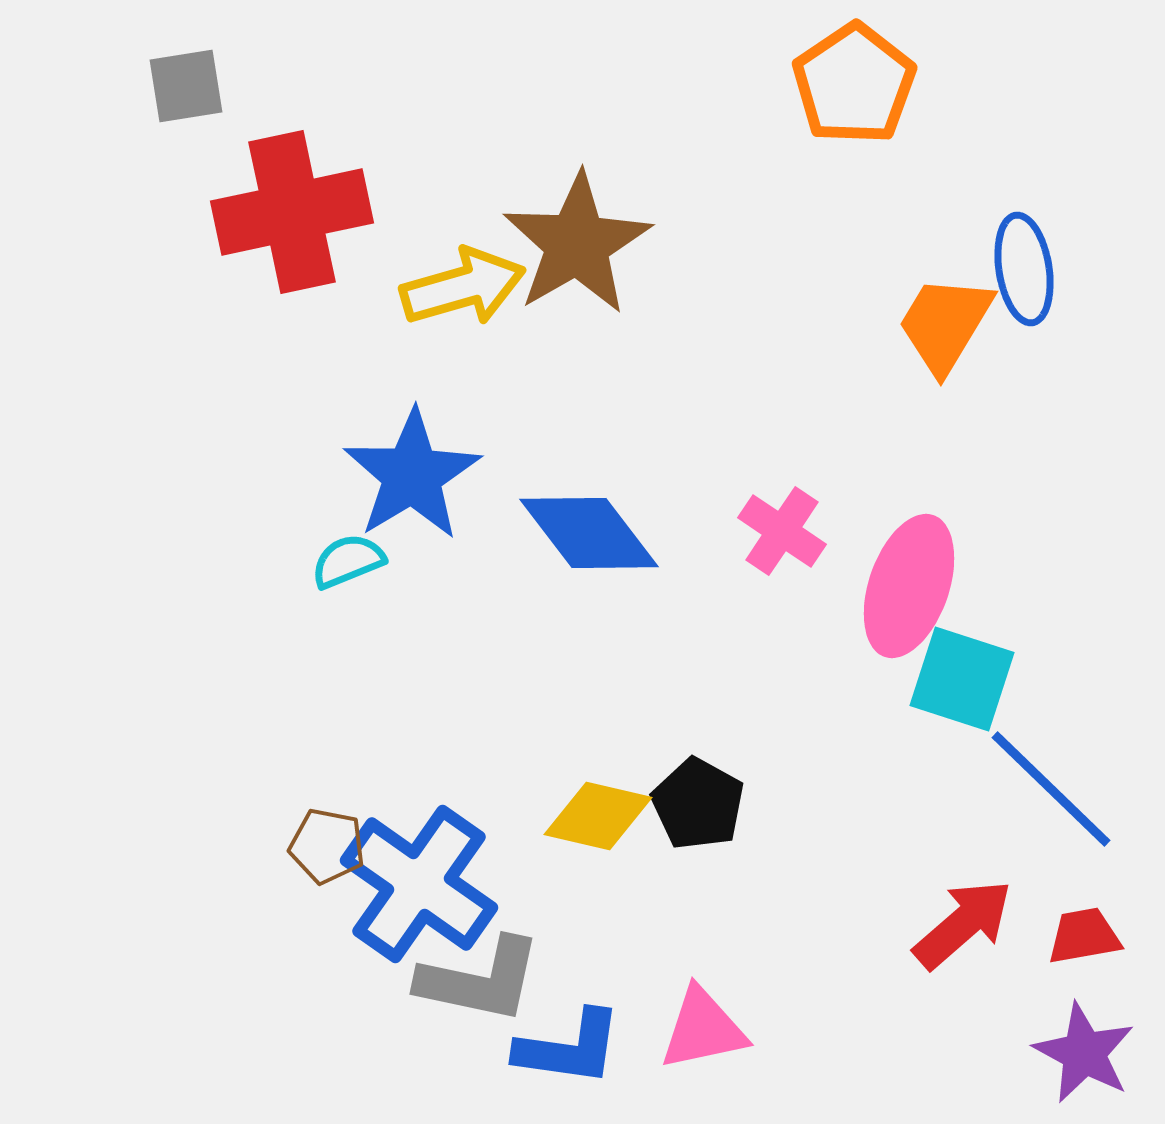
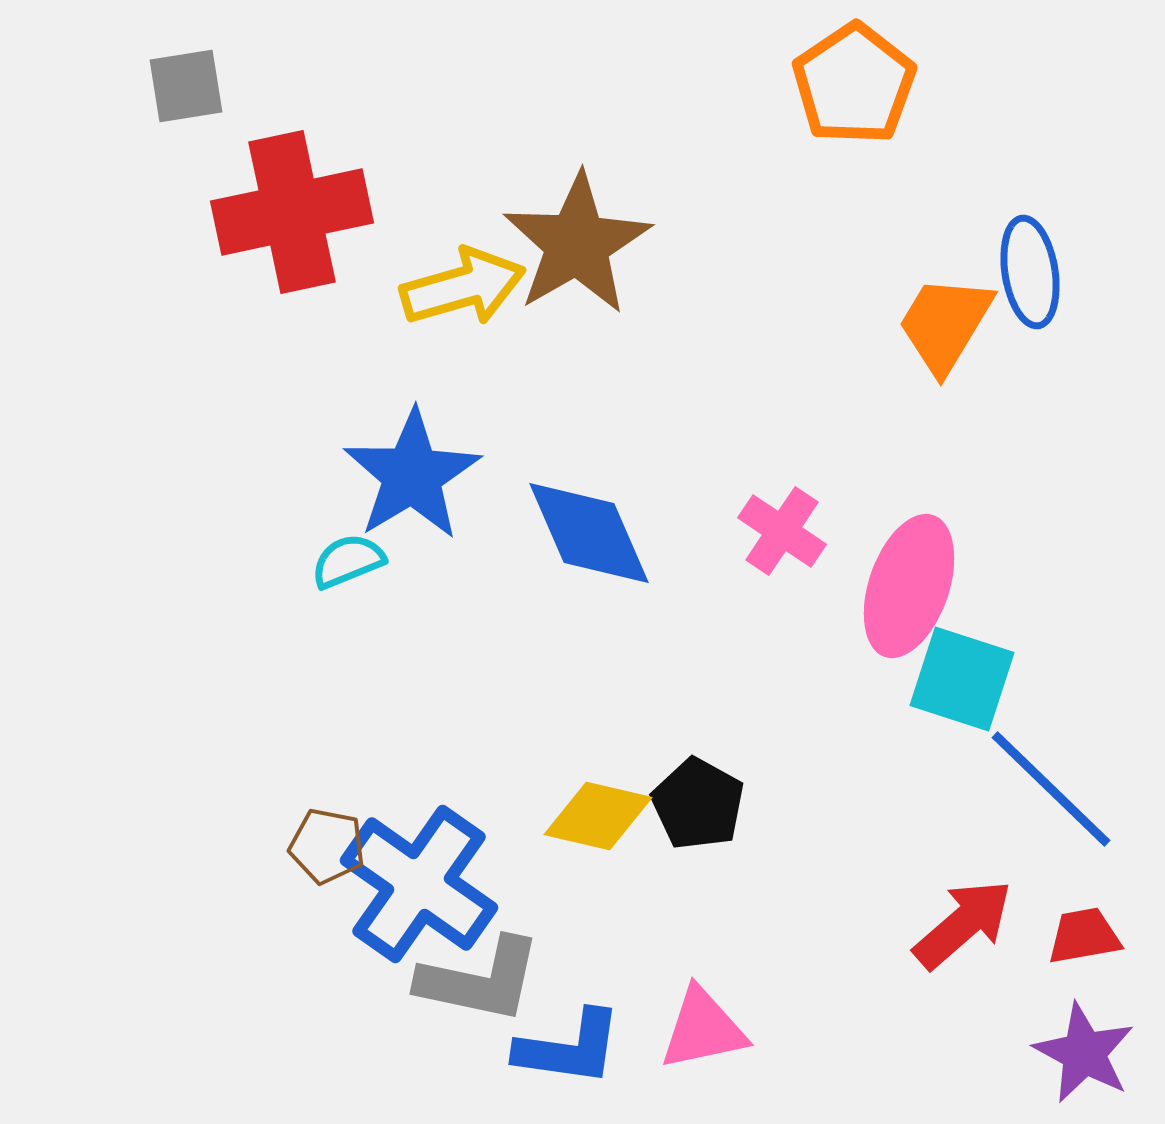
blue ellipse: moved 6 px right, 3 px down
blue diamond: rotated 14 degrees clockwise
